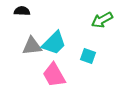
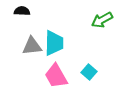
cyan trapezoid: rotated 44 degrees counterclockwise
cyan square: moved 1 px right, 16 px down; rotated 21 degrees clockwise
pink trapezoid: moved 2 px right, 1 px down
